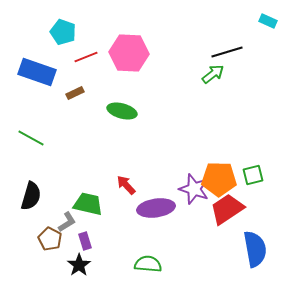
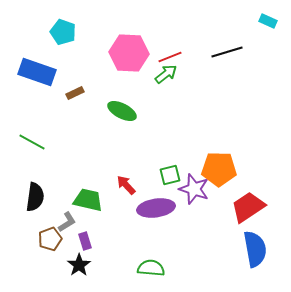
red line: moved 84 px right
green arrow: moved 47 px left
green ellipse: rotated 12 degrees clockwise
green line: moved 1 px right, 4 px down
green square: moved 83 px left
orange pentagon: moved 10 px up
black semicircle: moved 4 px right, 1 px down; rotated 8 degrees counterclockwise
green trapezoid: moved 4 px up
red trapezoid: moved 21 px right, 2 px up
brown pentagon: rotated 25 degrees clockwise
green semicircle: moved 3 px right, 4 px down
